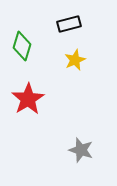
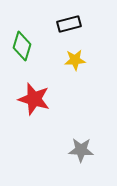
yellow star: rotated 20 degrees clockwise
red star: moved 6 px right; rotated 24 degrees counterclockwise
gray star: rotated 15 degrees counterclockwise
